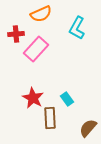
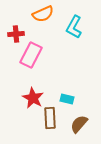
orange semicircle: moved 2 px right
cyan L-shape: moved 3 px left, 1 px up
pink rectangle: moved 5 px left, 6 px down; rotated 15 degrees counterclockwise
cyan rectangle: rotated 40 degrees counterclockwise
brown semicircle: moved 9 px left, 4 px up
